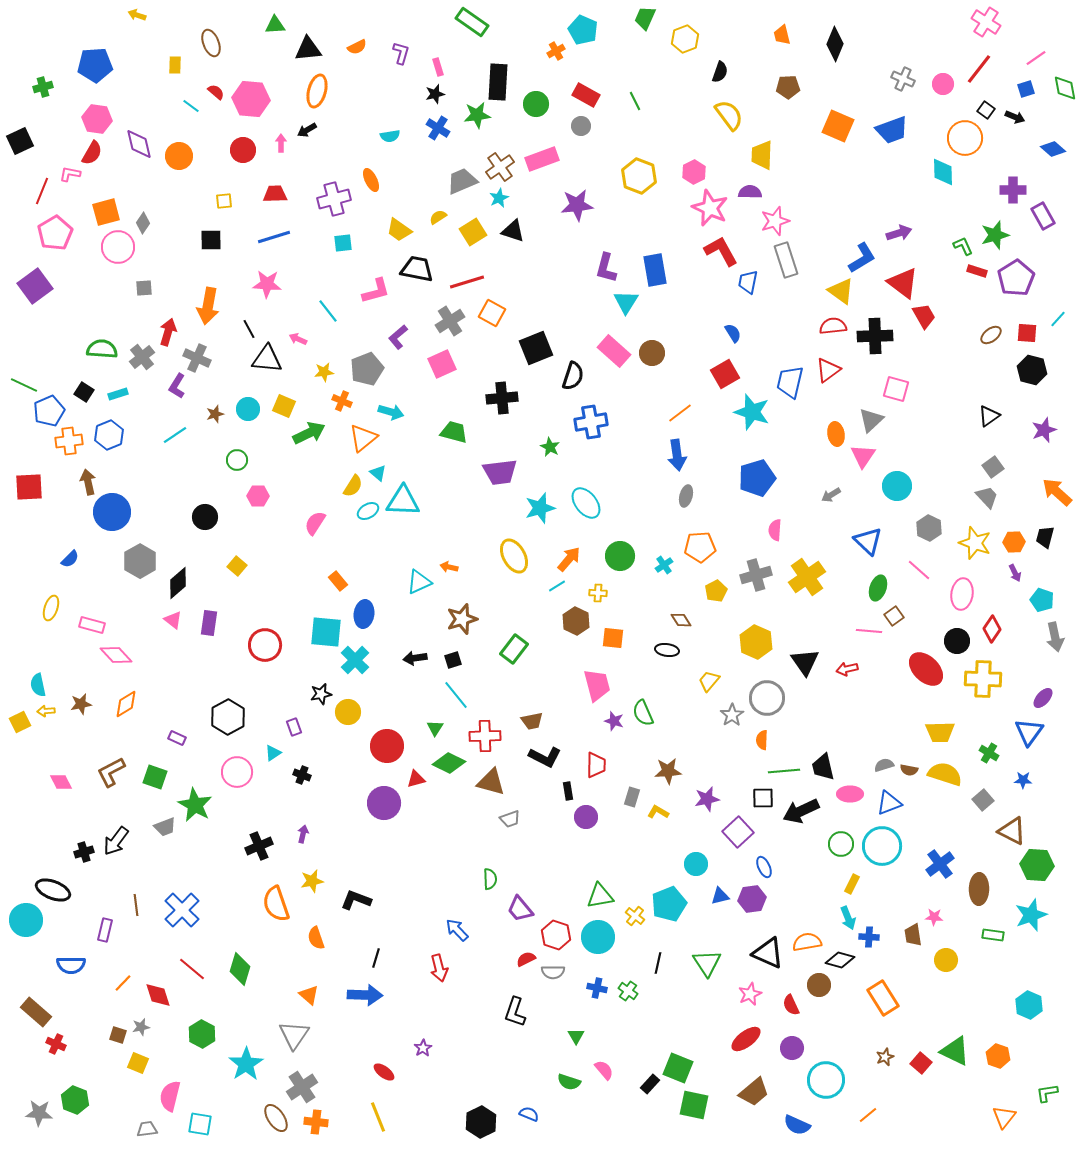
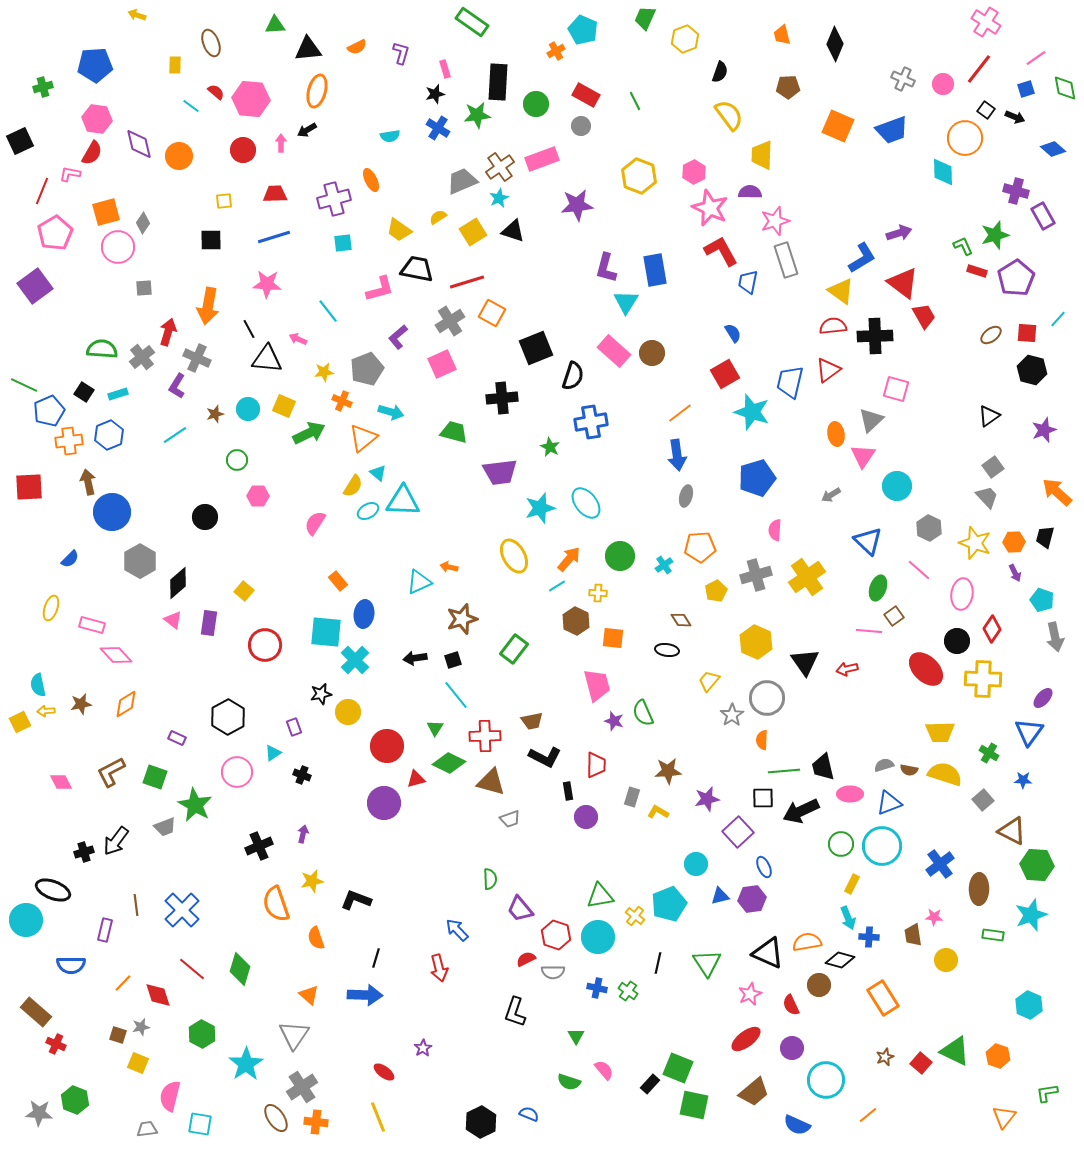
pink rectangle at (438, 67): moved 7 px right, 2 px down
purple cross at (1013, 190): moved 3 px right, 1 px down; rotated 15 degrees clockwise
pink L-shape at (376, 291): moved 4 px right, 2 px up
yellow square at (237, 566): moved 7 px right, 25 px down
